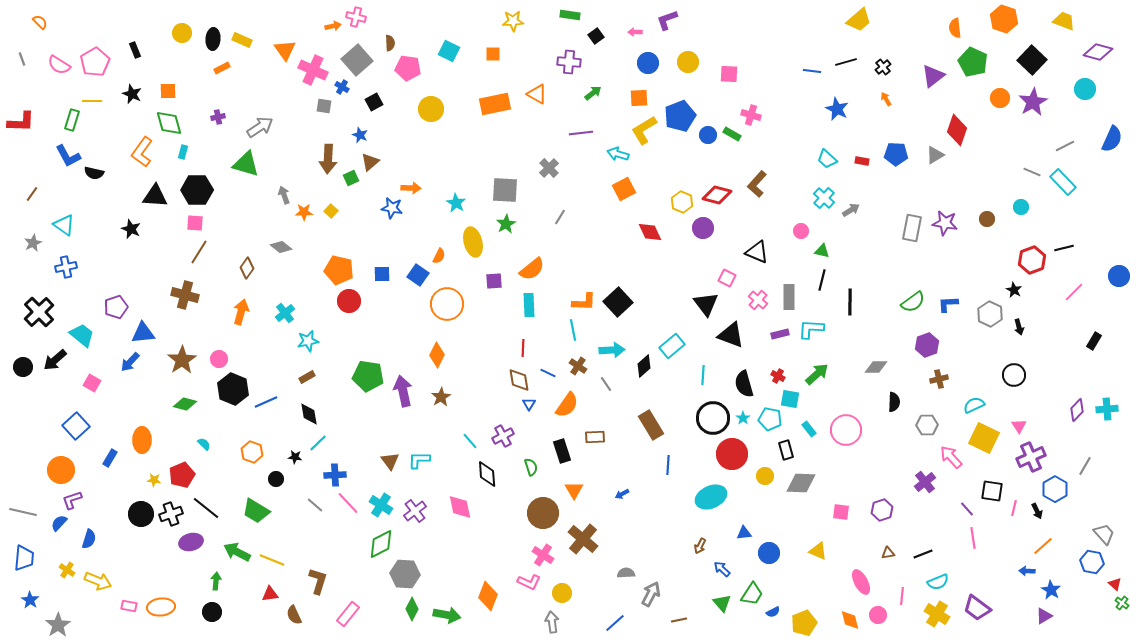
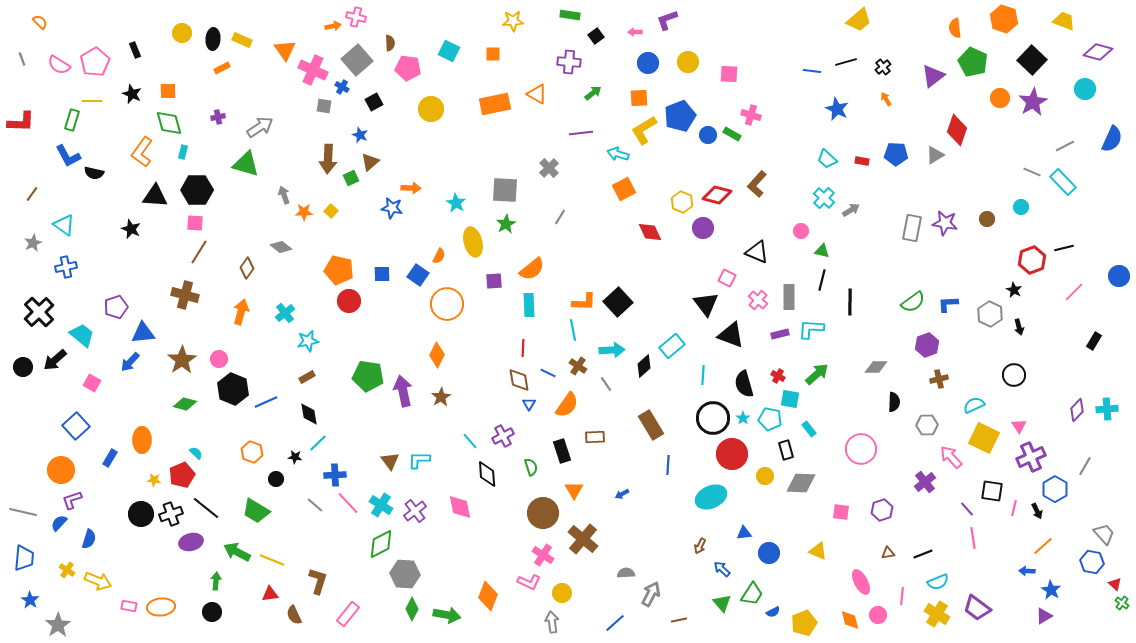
pink circle at (846, 430): moved 15 px right, 19 px down
cyan semicircle at (204, 444): moved 8 px left, 9 px down
